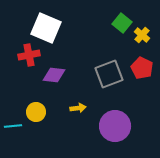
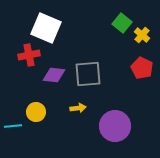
gray square: moved 21 px left; rotated 16 degrees clockwise
